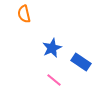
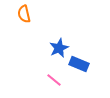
blue star: moved 7 px right
blue rectangle: moved 2 px left, 2 px down; rotated 12 degrees counterclockwise
